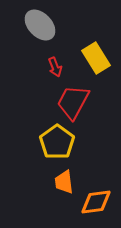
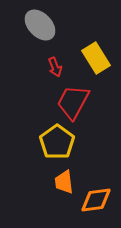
orange diamond: moved 2 px up
